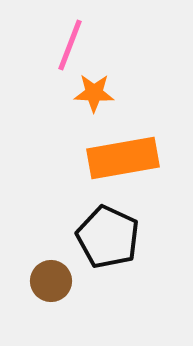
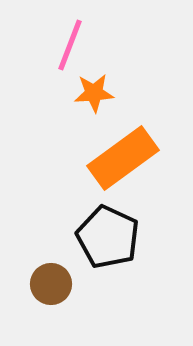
orange star: rotated 6 degrees counterclockwise
orange rectangle: rotated 26 degrees counterclockwise
brown circle: moved 3 px down
